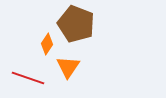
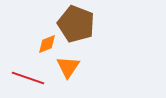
orange diamond: rotated 35 degrees clockwise
